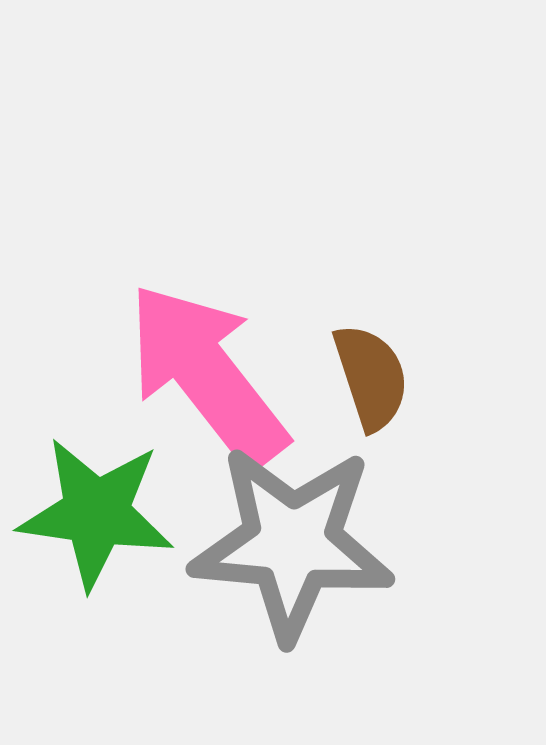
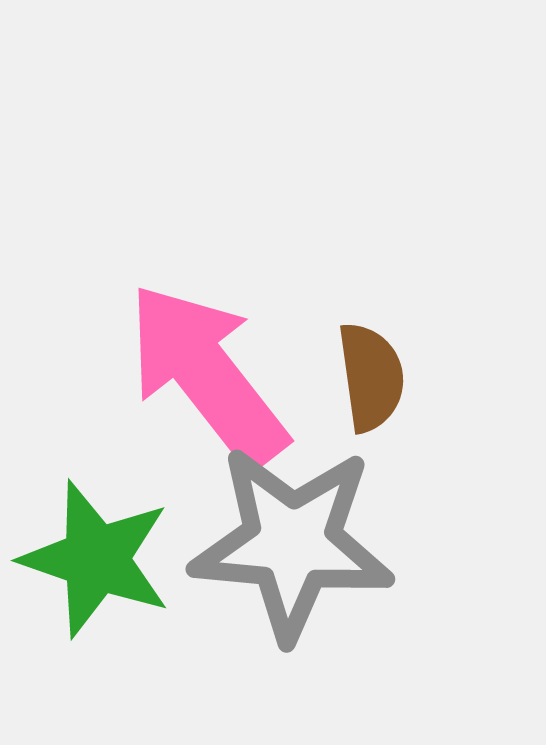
brown semicircle: rotated 10 degrees clockwise
green star: moved 46 px down; rotated 11 degrees clockwise
